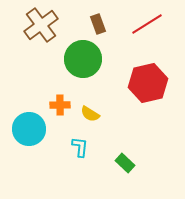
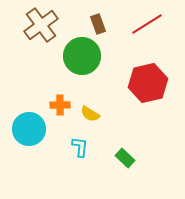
green circle: moved 1 px left, 3 px up
green rectangle: moved 5 px up
